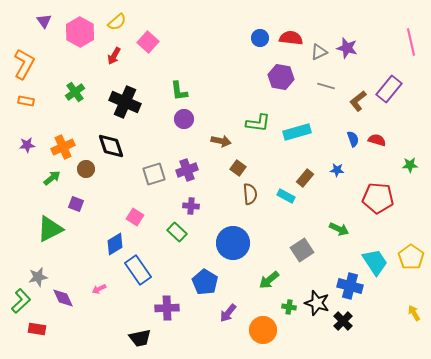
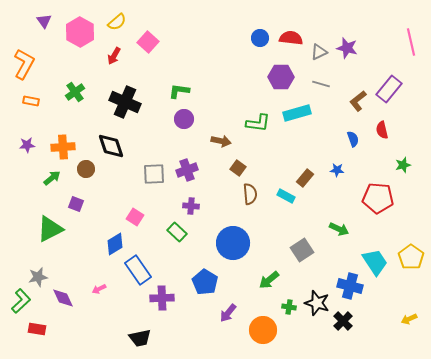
purple hexagon at (281, 77): rotated 10 degrees counterclockwise
gray line at (326, 86): moved 5 px left, 2 px up
green L-shape at (179, 91): rotated 105 degrees clockwise
orange rectangle at (26, 101): moved 5 px right
cyan rectangle at (297, 132): moved 19 px up
red semicircle at (377, 140): moved 5 px right, 10 px up; rotated 120 degrees counterclockwise
orange cross at (63, 147): rotated 20 degrees clockwise
green star at (410, 165): moved 7 px left; rotated 14 degrees counterclockwise
gray square at (154, 174): rotated 15 degrees clockwise
purple cross at (167, 308): moved 5 px left, 10 px up
yellow arrow at (414, 313): moved 5 px left, 6 px down; rotated 84 degrees counterclockwise
